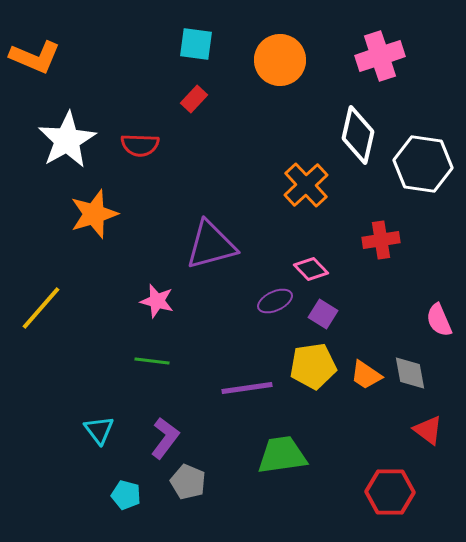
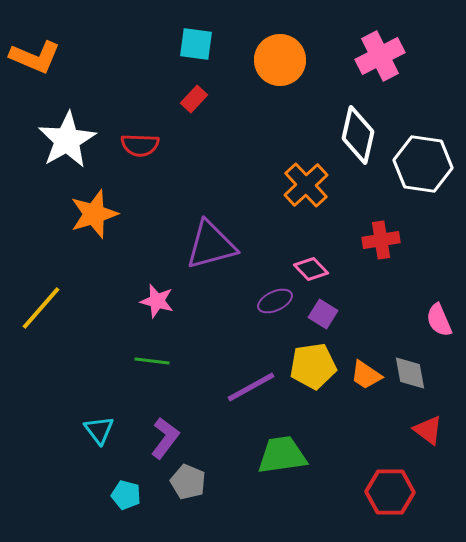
pink cross: rotated 9 degrees counterclockwise
purple line: moved 4 px right, 1 px up; rotated 21 degrees counterclockwise
